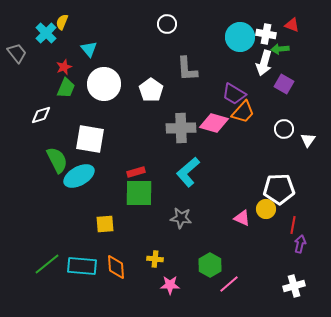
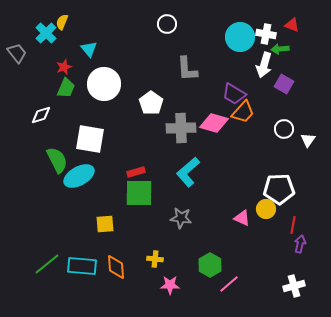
white arrow at (264, 63): moved 2 px down
white pentagon at (151, 90): moved 13 px down
